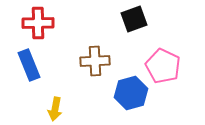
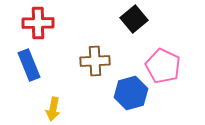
black square: rotated 20 degrees counterclockwise
yellow arrow: moved 2 px left
